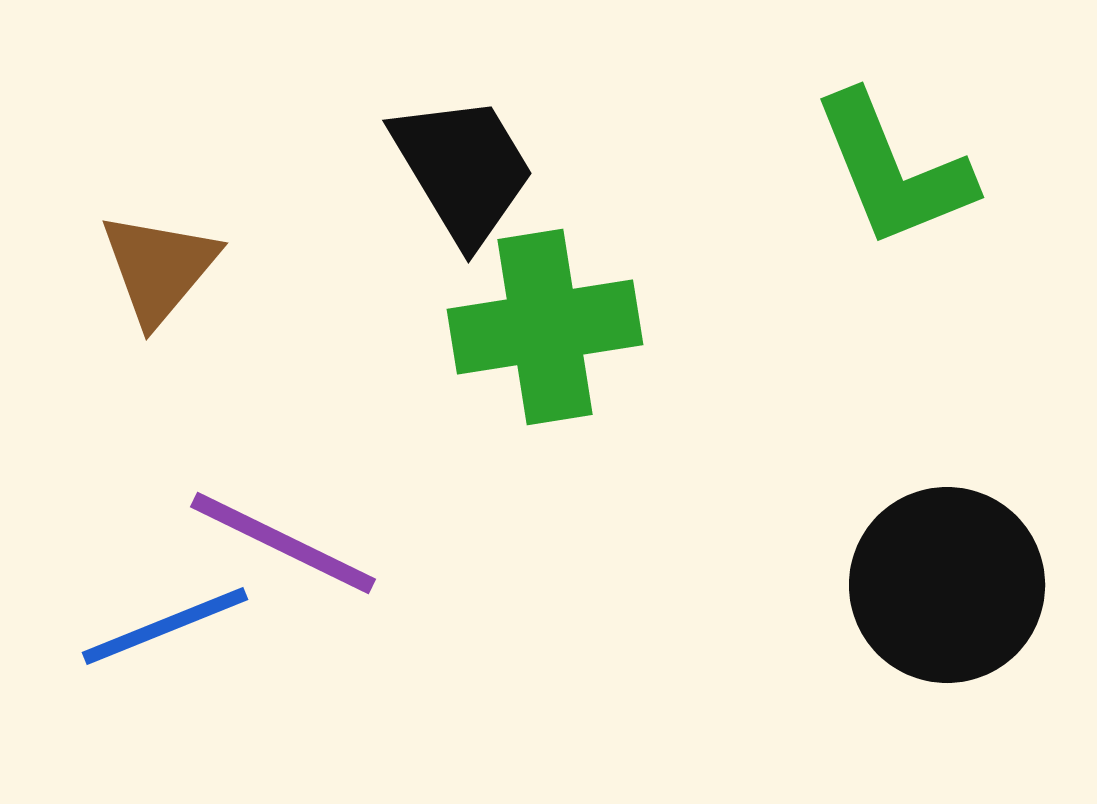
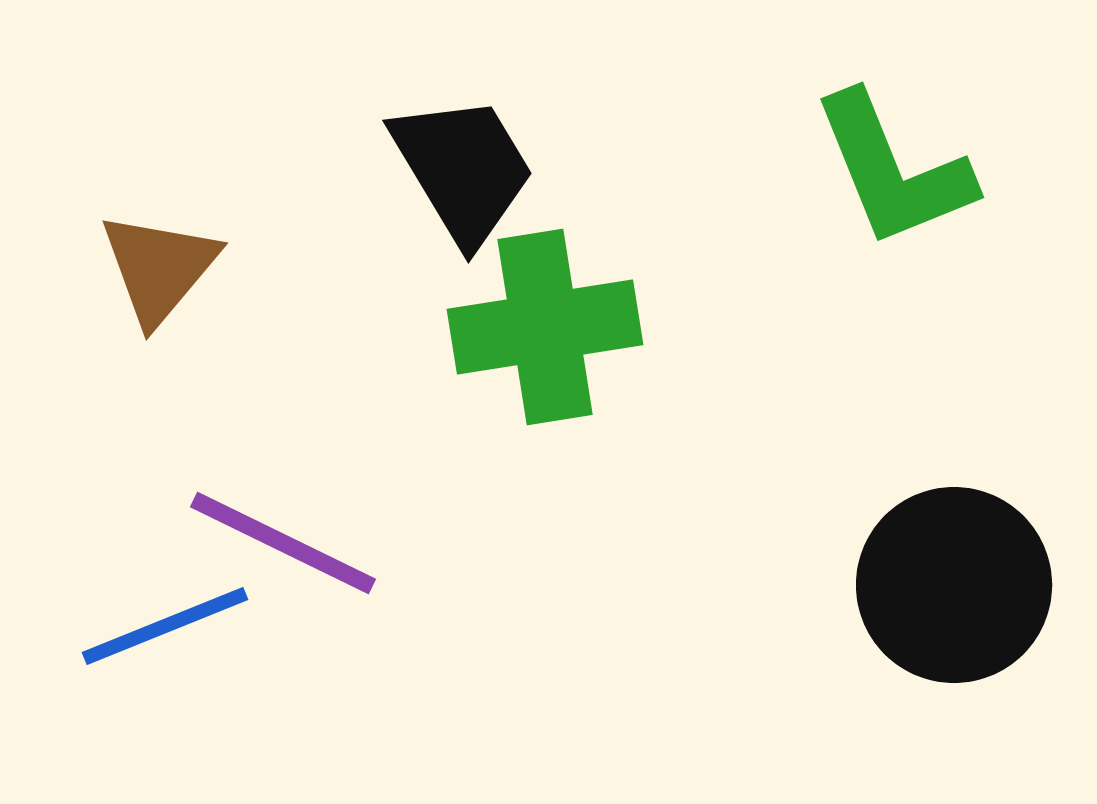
black circle: moved 7 px right
